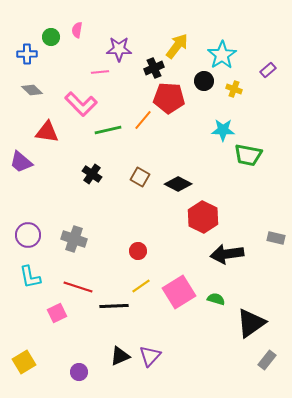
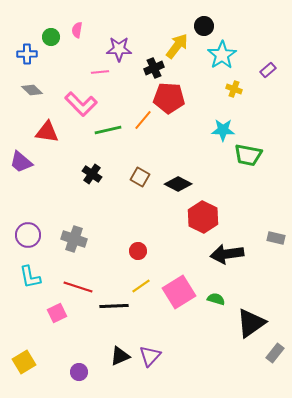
black circle at (204, 81): moved 55 px up
gray rectangle at (267, 360): moved 8 px right, 7 px up
